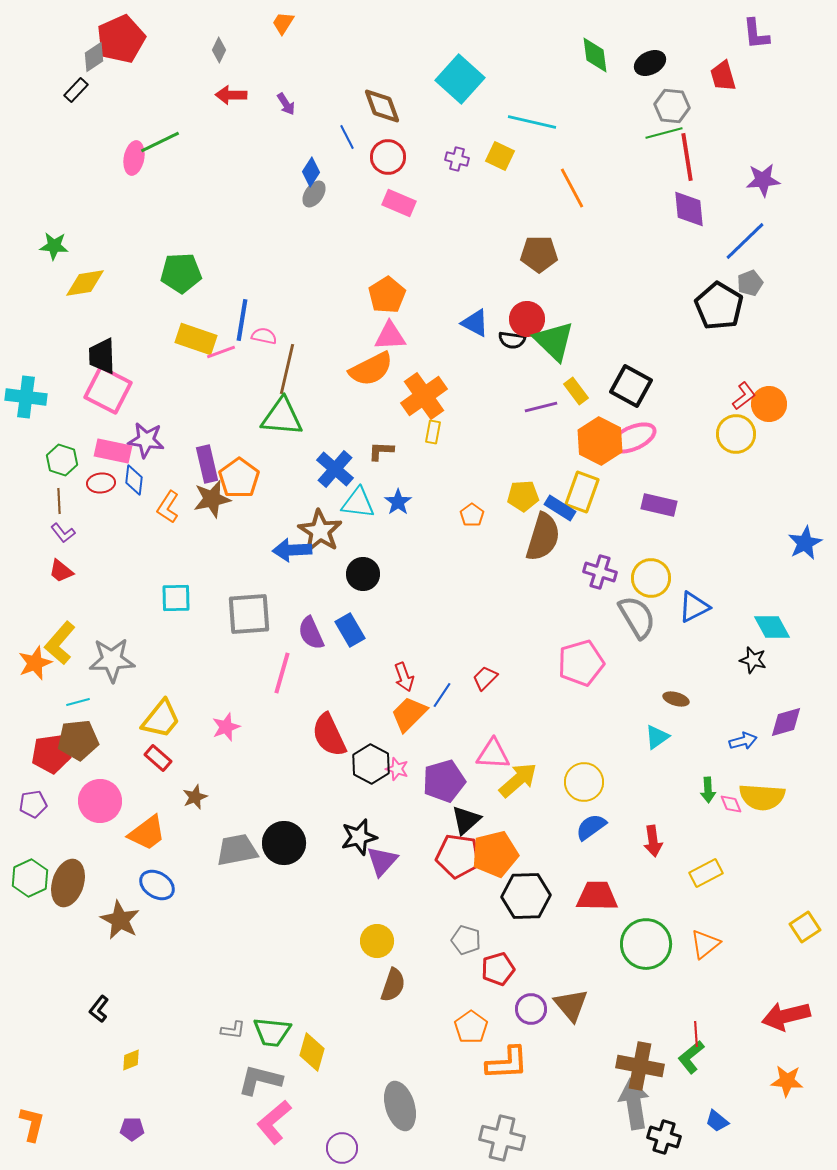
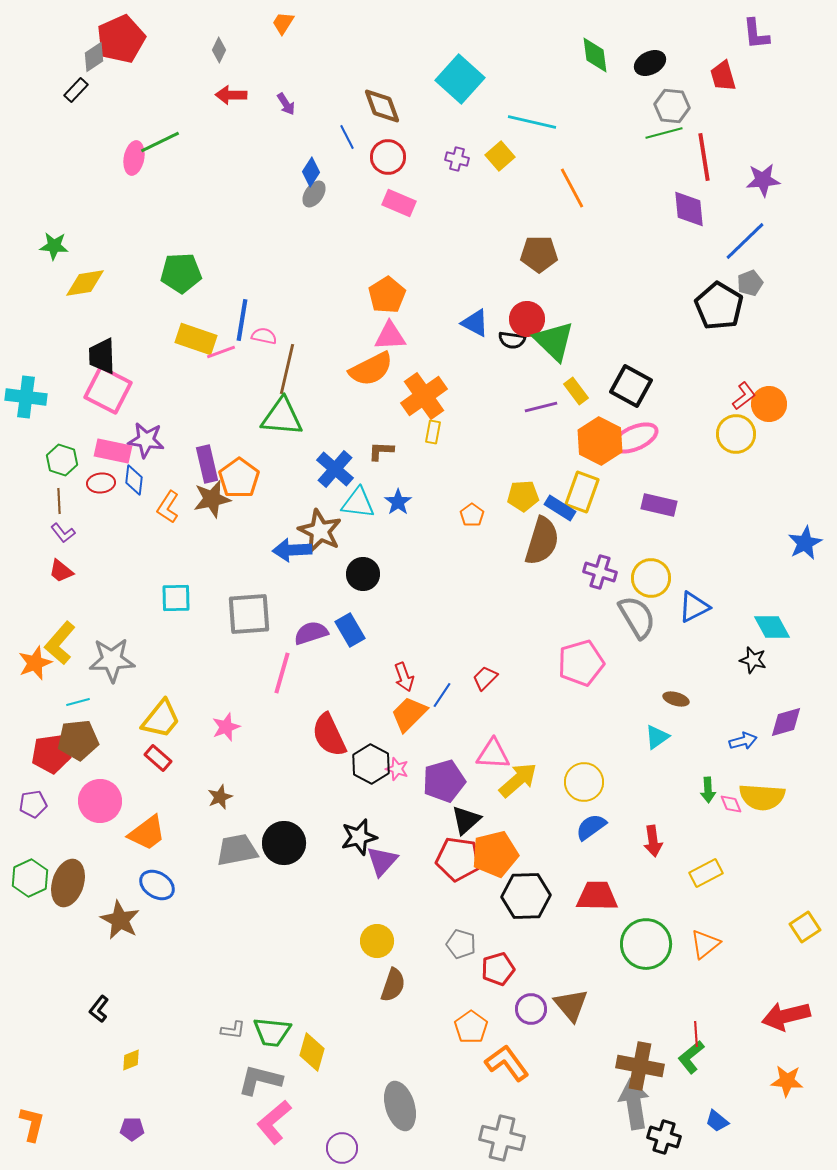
yellow square at (500, 156): rotated 24 degrees clockwise
red line at (687, 157): moved 17 px right
pink ellipse at (633, 438): moved 2 px right
brown star at (320, 531): rotated 6 degrees counterclockwise
brown semicircle at (543, 537): moved 1 px left, 4 px down
purple semicircle at (311, 633): rotated 96 degrees clockwise
brown star at (195, 797): moved 25 px right
red pentagon at (458, 856): moved 3 px down
gray pentagon at (466, 940): moved 5 px left, 4 px down
orange L-shape at (507, 1063): rotated 123 degrees counterclockwise
